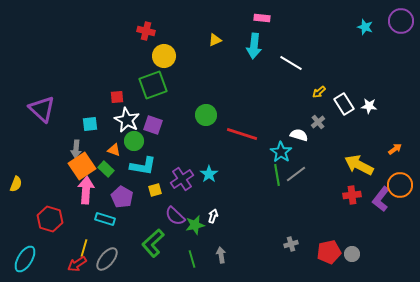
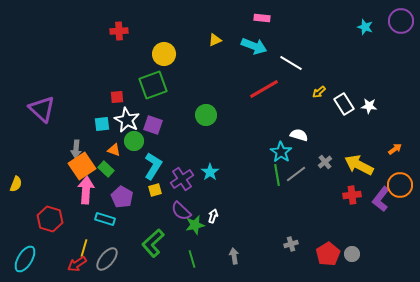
red cross at (146, 31): moved 27 px left; rotated 18 degrees counterclockwise
cyan arrow at (254, 46): rotated 75 degrees counterclockwise
yellow circle at (164, 56): moved 2 px up
gray cross at (318, 122): moved 7 px right, 40 px down
cyan square at (90, 124): moved 12 px right
red line at (242, 134): moved 22 px right, 45 px up; rotated 48 degrees counterclockwise
cyan L-shape at (143, 166): moved 10 px right; rotated 68 degrees counterclockwise
cyan star at (209, 174): moved 1 px right, 2 px up
purple semicircle at (175, 216): moved 6 px right, 5 px up
red pentagon at (329, 252): moved 1 px left, 2 px down; rotated 20 degrees counterclockwise
gray arrow at (221, 255): moved 13 px right, 1 px down
